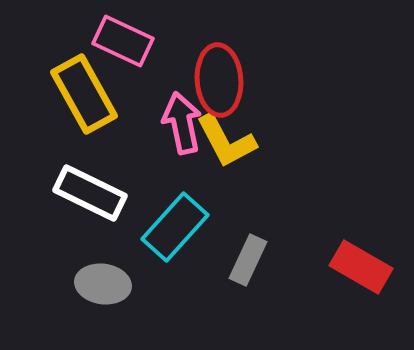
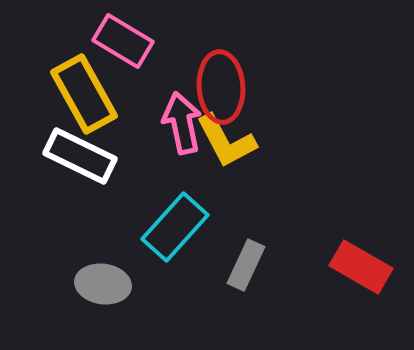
pink rectangle: rotated 6 degrees clockwise
red ellipse: moved 2 px right, 7 px down
white rectangle: moved 10 px left, 37 px up
gray rectangle: moved 2 px left, 5 px down
